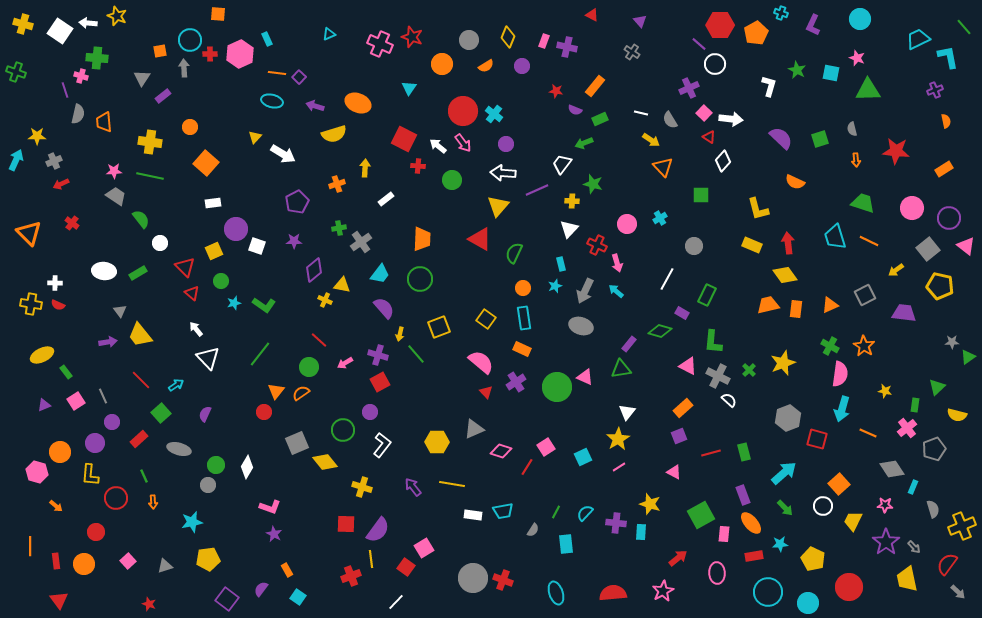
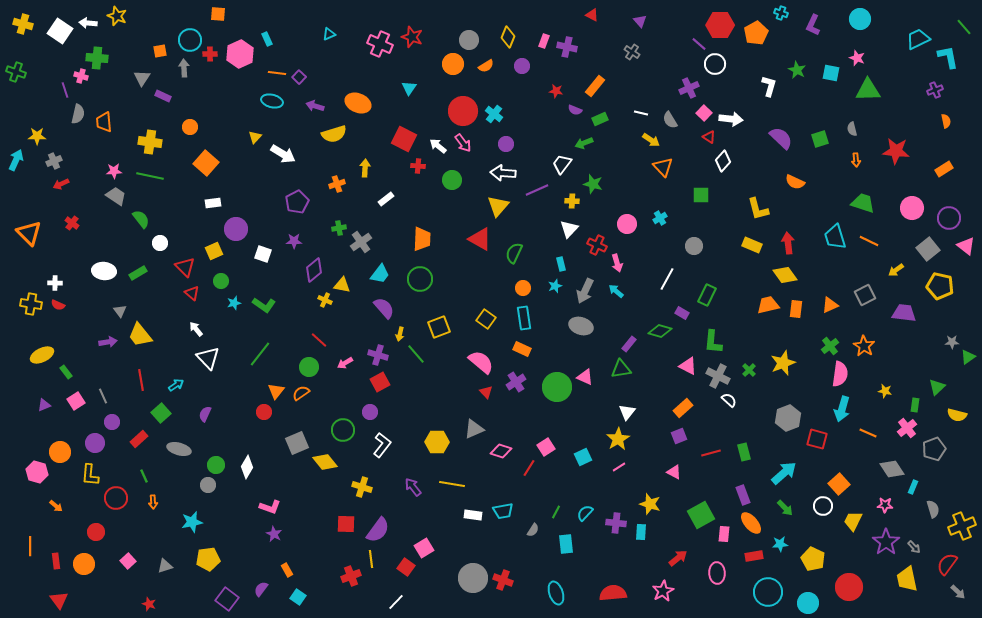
orange circle at (442, 64): moved 11 px right
purple rectangle at (163, 96): rotated 63 degrees clockwise
white square at (257, 246): moved 6 px right, 8 px down
green cross at (830, 346): rotated 24 degrees clockwise
red line at (141, 380): rotated 35 degrees clockwise
red line at (527, 467): moved 2 px right, 1 px down
